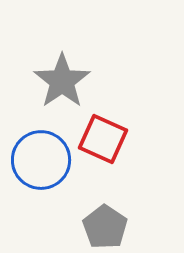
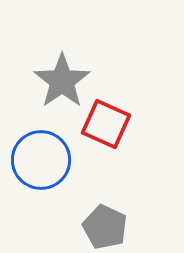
red square: moved 3 px right, 15 px up
gray pentagon: rotated 9 degrees counterclockwise
